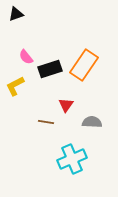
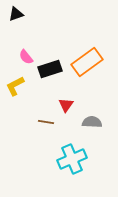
orange rectangle: moved 3 px right, 3 px up; rotated 20 degrees clockwise
